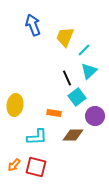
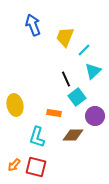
cyan triangle: moved 4 px right
black line: moved 1 px left, 1 px down
yellow ellipse: rotated 20 degrees counterclockwise
cyan L-shape: rotated 110 degrees clockwise
